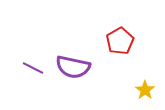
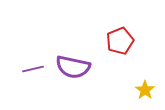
red pentagon: rotated 8 degrees clockwise
purple line: moved 1 px down; rotated 40 degrees counterclockwise
